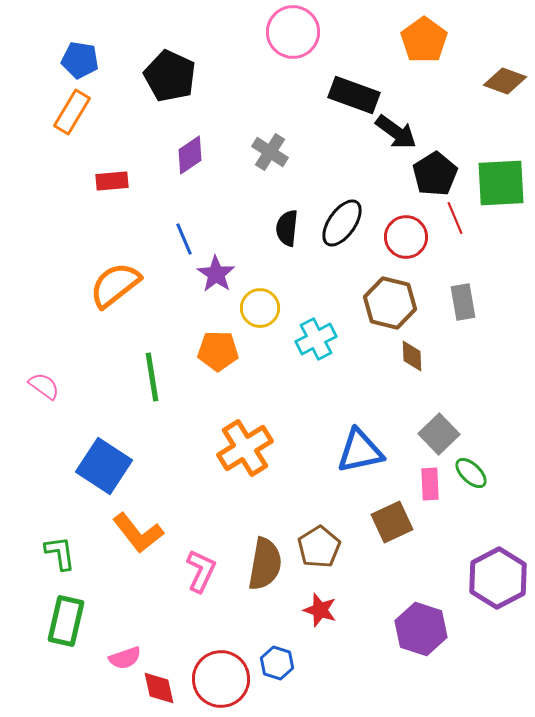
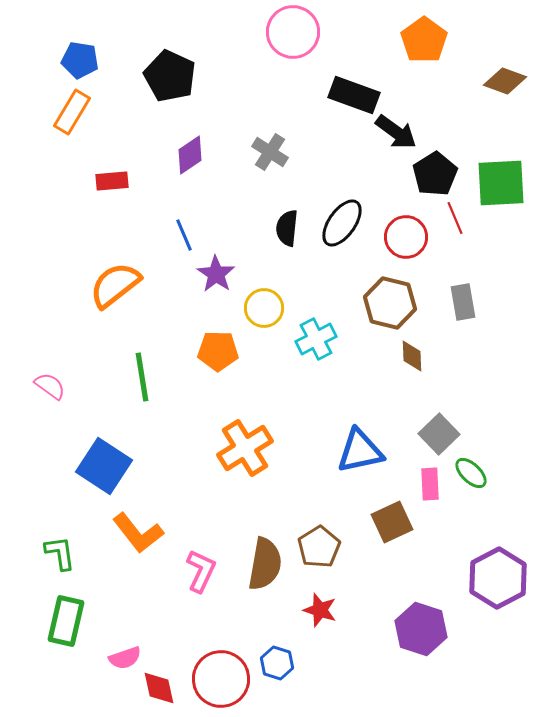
blue line at (184, 239): moved 4 px up
yellow circle at (260, 308): moved 4 px right
green line at (152, 377): moved 10 px left
pink semicircle at (44, 386): moved 6 px right
